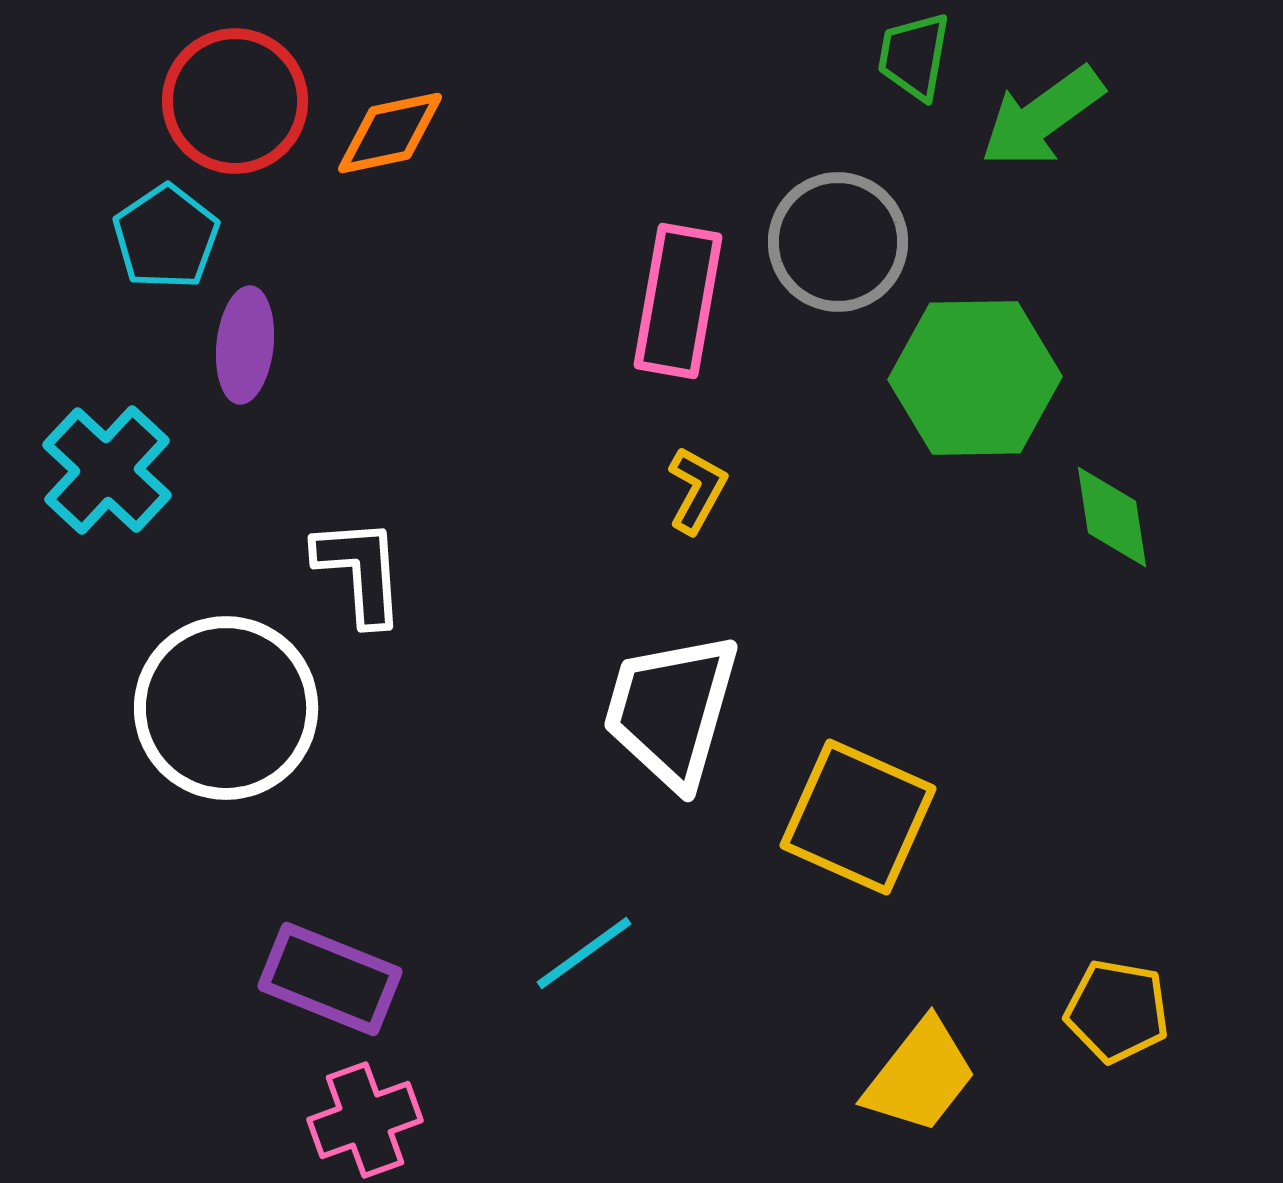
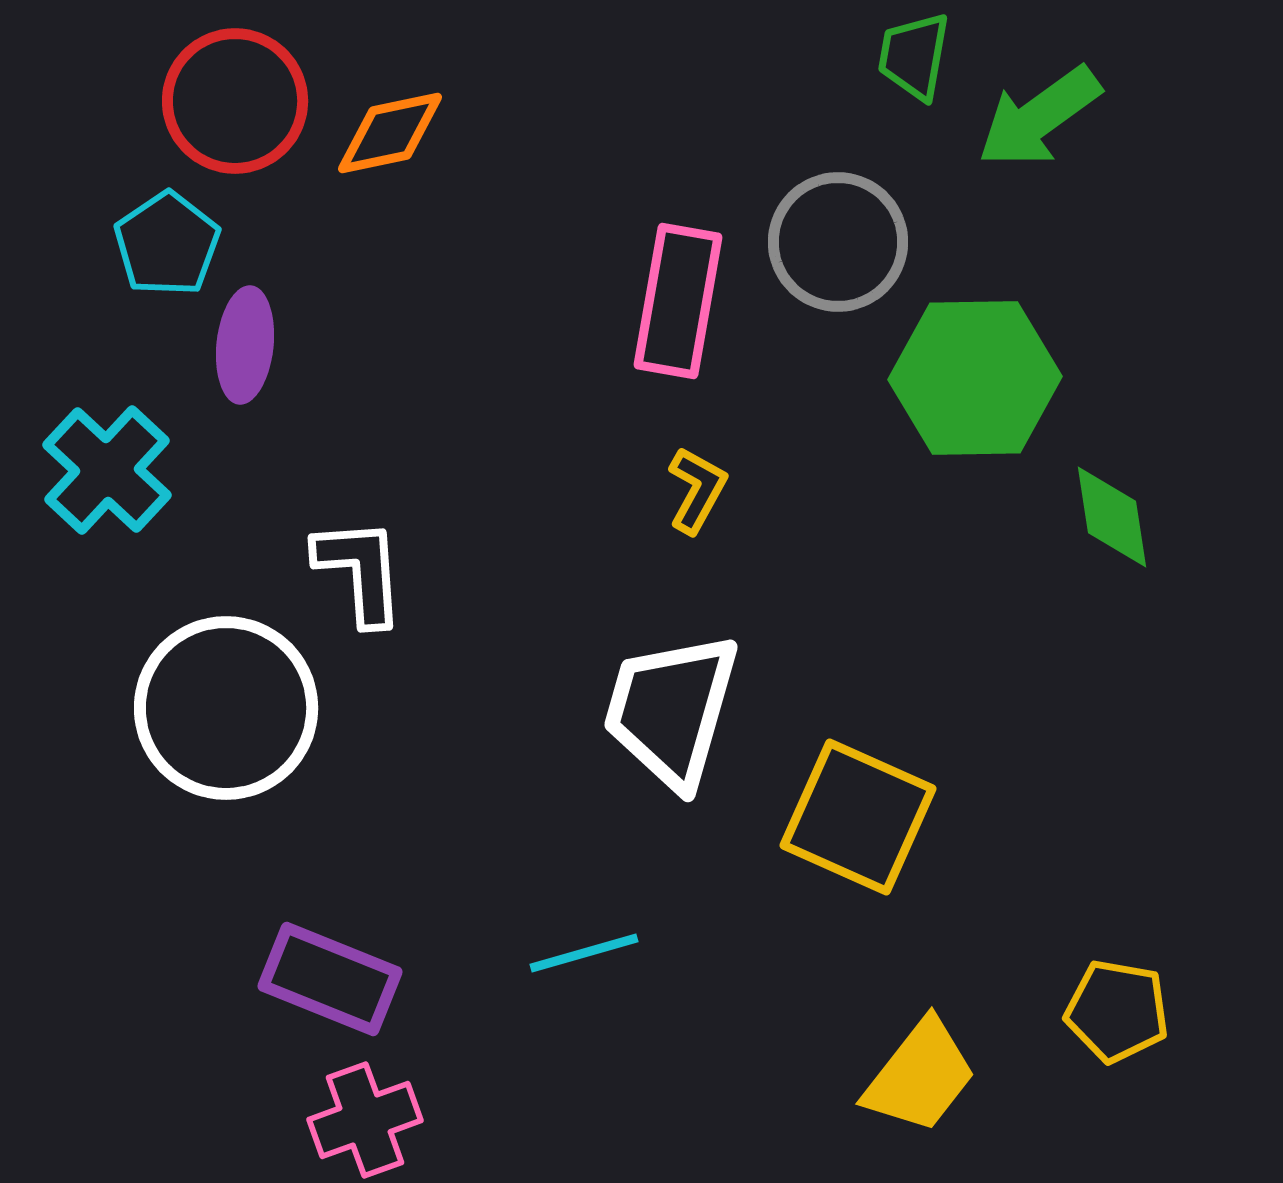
green arrow: moved 3 px left
cyan pentagon: moved 1 px right, 7 px down
cyan line: rotated 20 degrees clockwise
